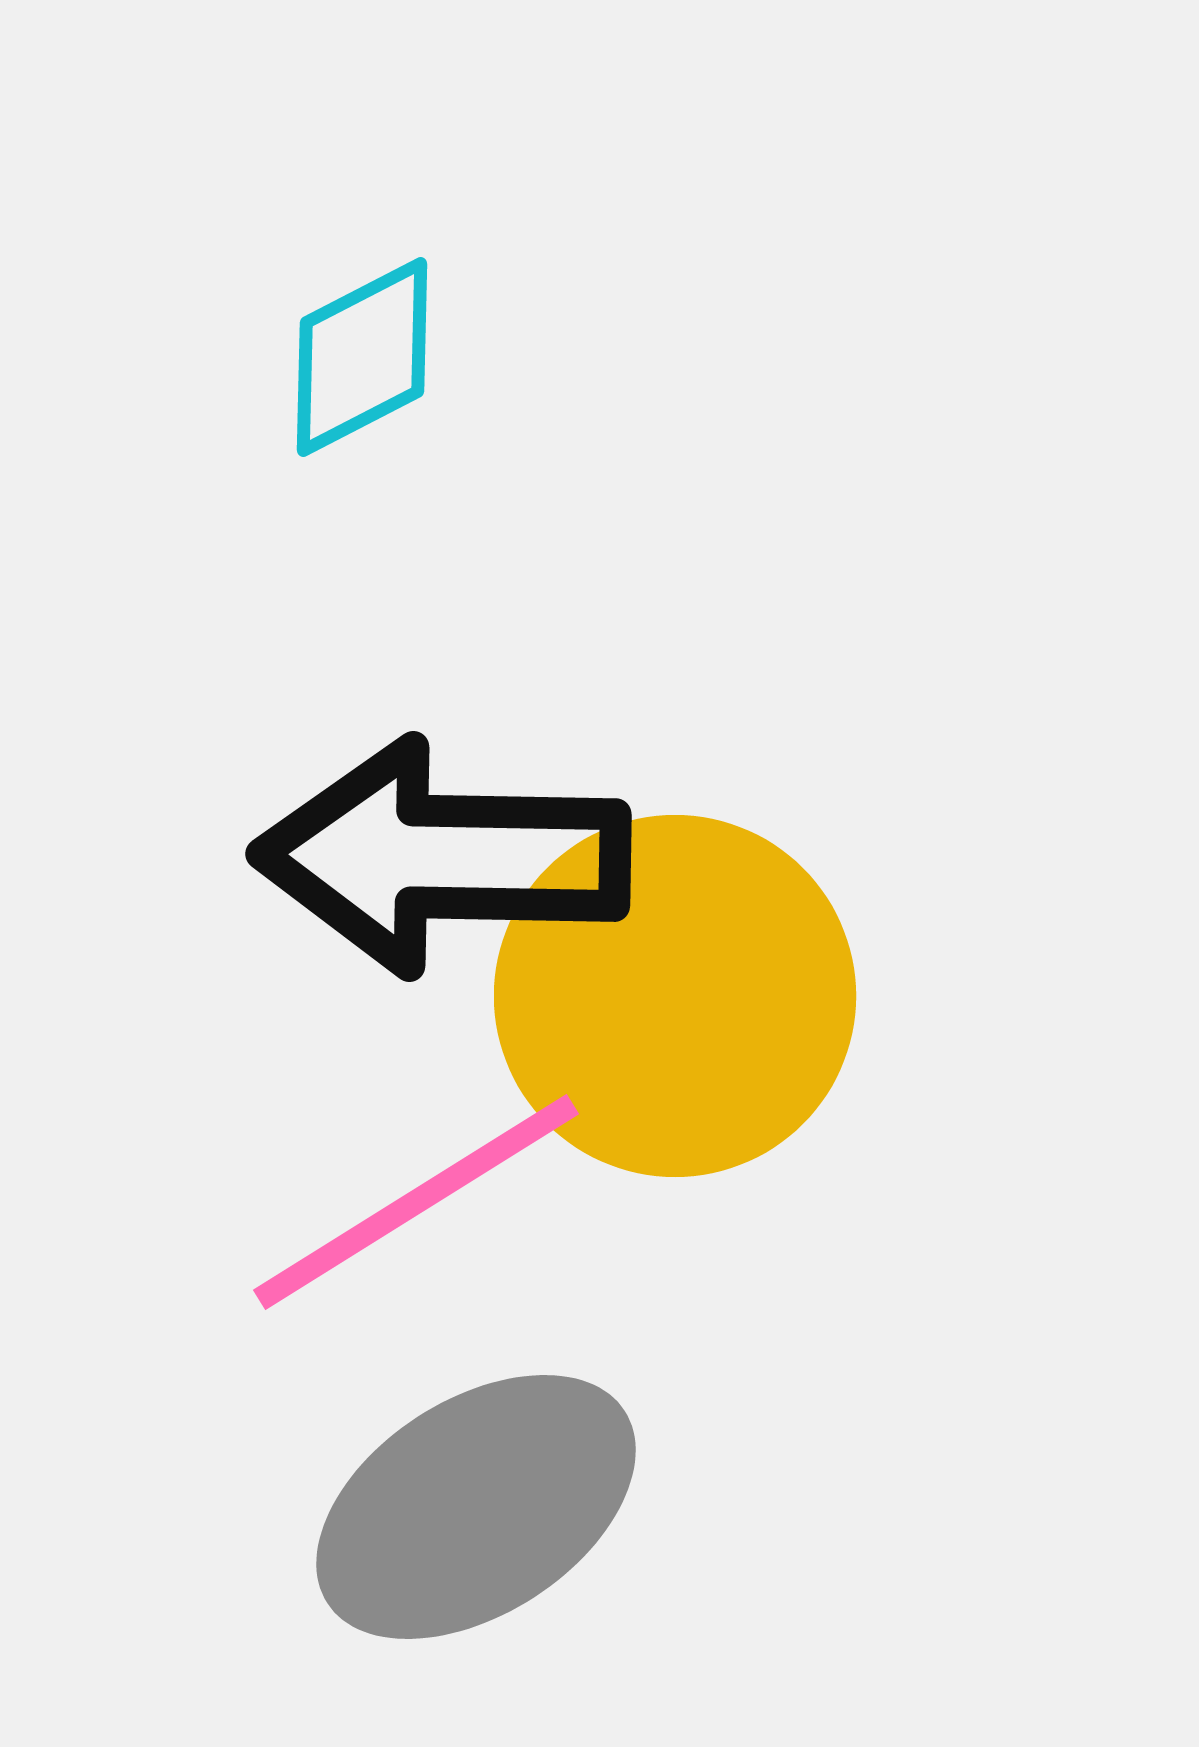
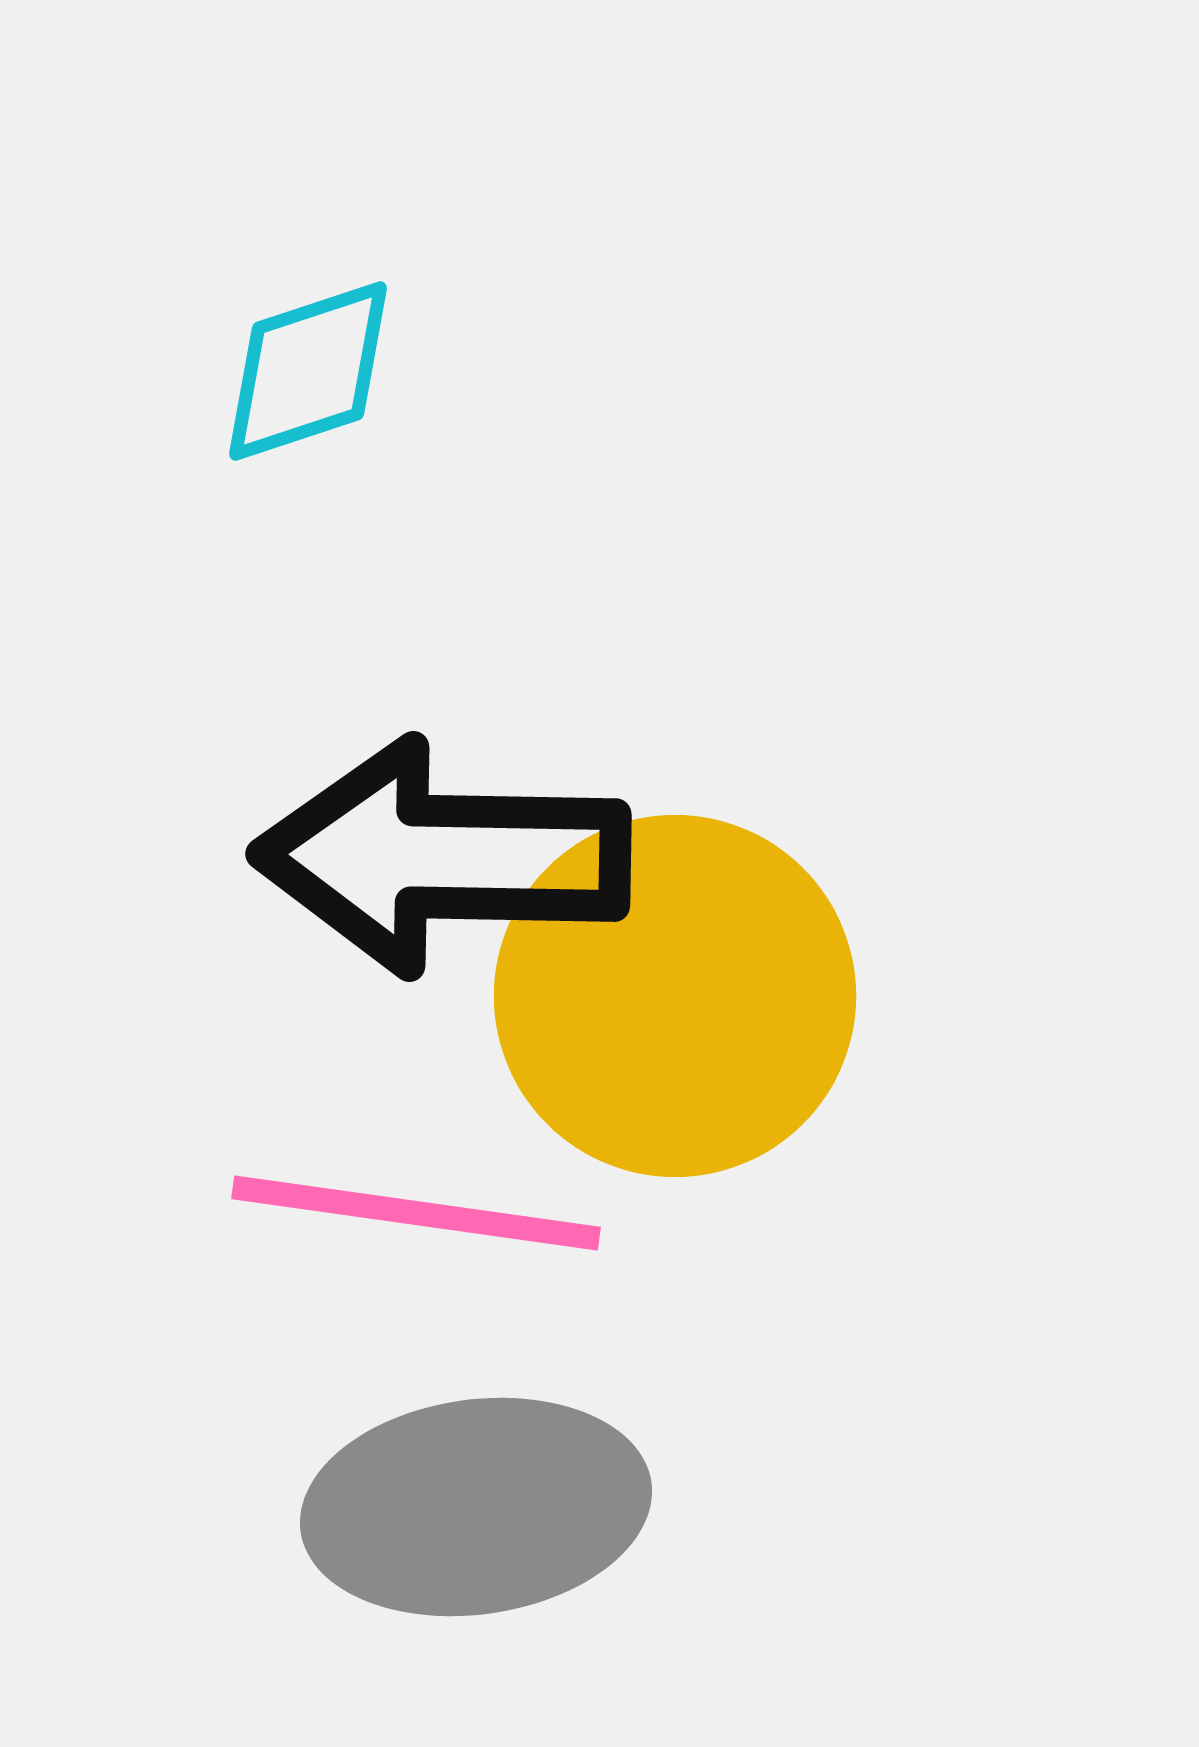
cyan diamond: moved 54 px left, 14 px down; rotated 9 degrees clockwise
pink line: moved 11 px down; rotated 40 degrees clockwise
gray ellipse: rotated 25 degrees clockwise
